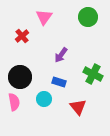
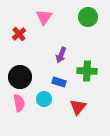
red cross: moved 3 px left, 2 px up
purple arrow: rotated 14 degrees counterclockwise
green cross: moved 6 px left, 3 px up; rotated 24 degrees counterclockwise
pink semicircle: moved 5 px right, 1 px down
red triangle: rotated 18 degrees clockwise
